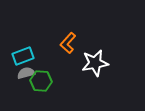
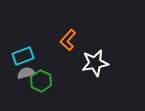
orange L-shape: moved 3 px up
green hexagon: rotated 20 degrees clockwise
